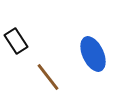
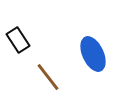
black rectangle: moved 2 px right, 1 px up
